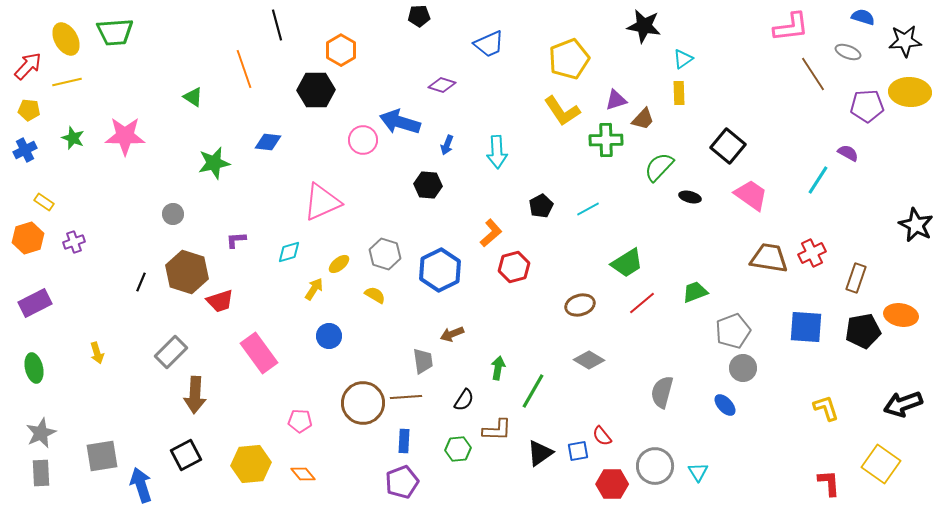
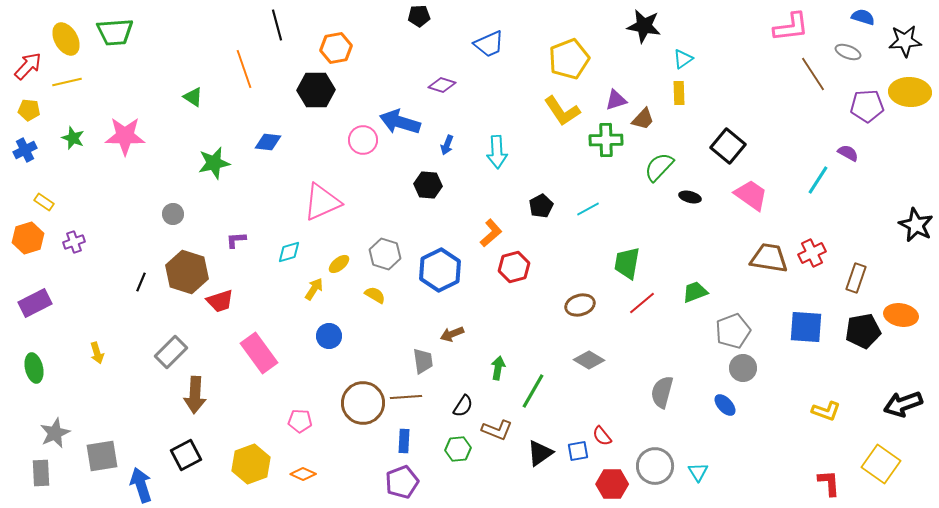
orange hexagon at (341, 50): moved 5 px left, 2 px up; rotated 20 degrees clockwise
green trapezoid at (627, 263): rotated 132 degrees clockwise
black semicircle at (464, 400): moved 1 px left, 6 px down
yellow L-shape at (826, 408): moved 3 px down; rotated 128 degrees clockwise
brown L-shape at (497, 430): rotated 20 degrees clockwise
gray star at (41, 433): moved 14 px right
yellow hexagon at (251, 464): rotated 15 degrees counterclockwise
orange diamond at (303, 474): rotated 25 degrees counterclockwise
